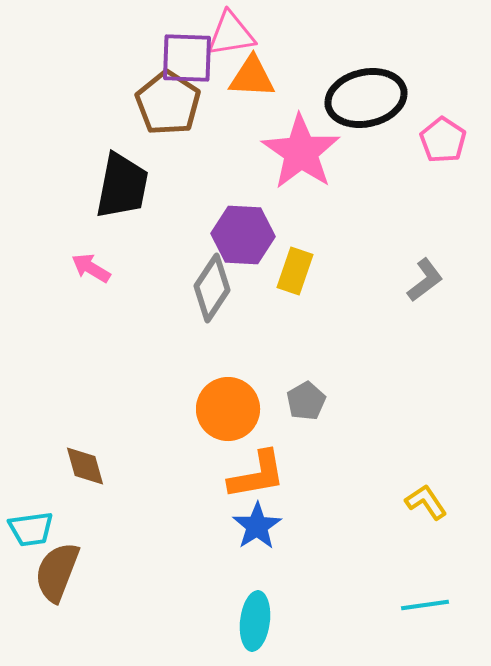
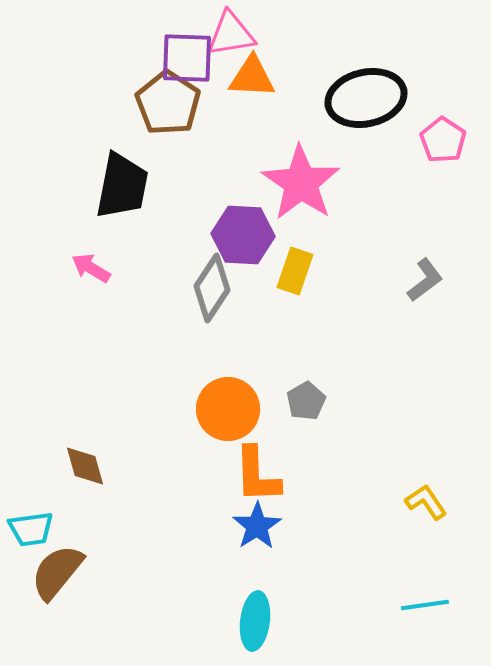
pink star: moved 31 px down
orange L-shape: rotated 98 degrees clockwise
brown semicircle: rotated 18 degrees clockwise
